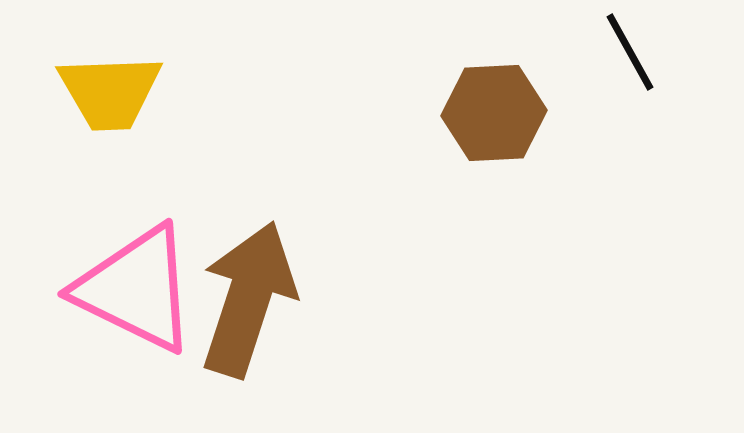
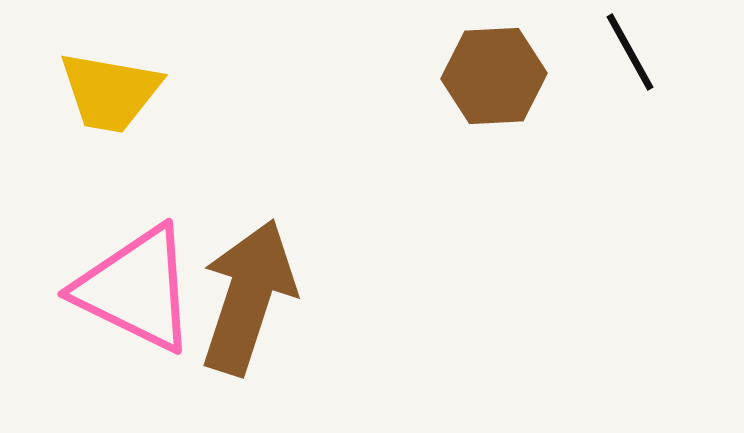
yellow trapezoid: rotated 12 degrees clockwise
brown hexagon: moved 37 px up
brown arrow: moved 2 px up
